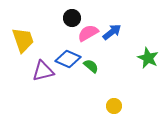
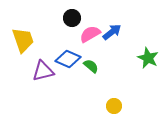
pink semicircle: moved 2 px right, 1 px down
